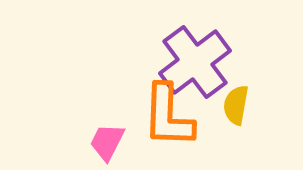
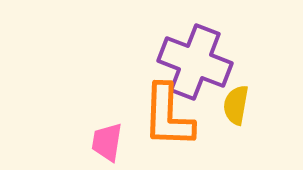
purple cross: rotated 32 degrees counterclockwise
pink trapezoid: rotated 18 degrees counterclockwise
